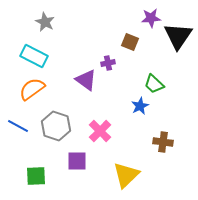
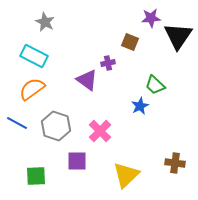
purple triangle: moved 1 px right
green trapezoid: moved 1 px right, 1 px down
blue line: moved 1 px left, 3 px up
brown cross: moved 12 px right, 21 px down
